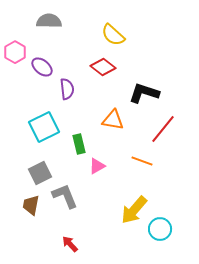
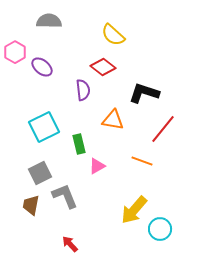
purple semicircle: moved 16 px right, 1 px down
